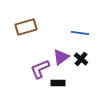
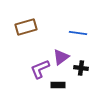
blue line: moved 2 px left
black cross: moved 9 px down; rotated 32 degrees counterclockwise
black rectangle: moved 2 px down
